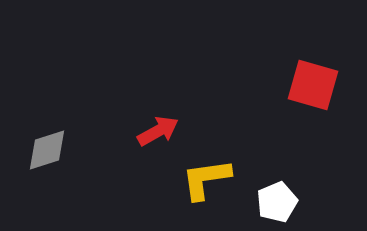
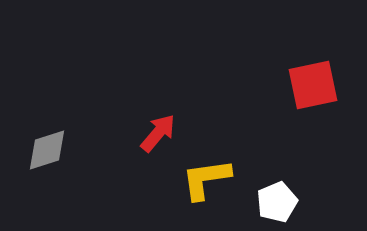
red square: rotated 28 degrees counterclockwise
red arrow: moved 2 px down; rotated 21 degrees counterclockwise
